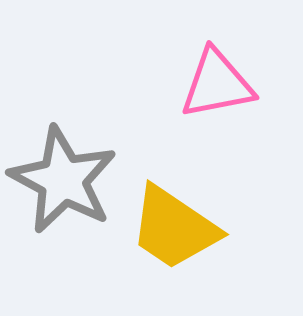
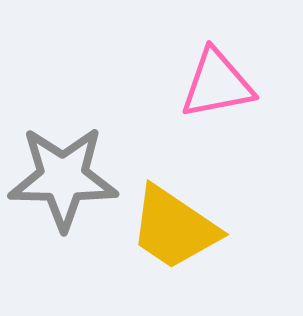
gray star: moved 2 px up; rotated 27 degrees counterclockwise
